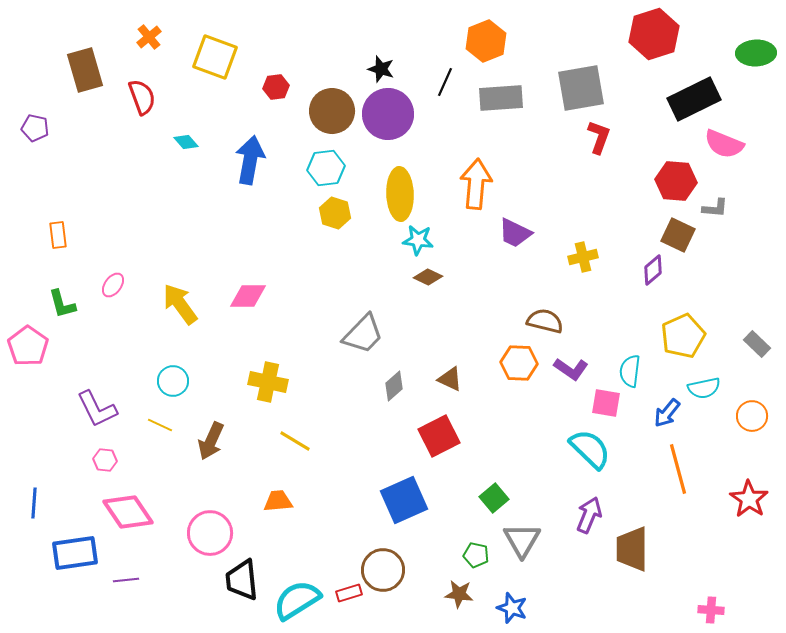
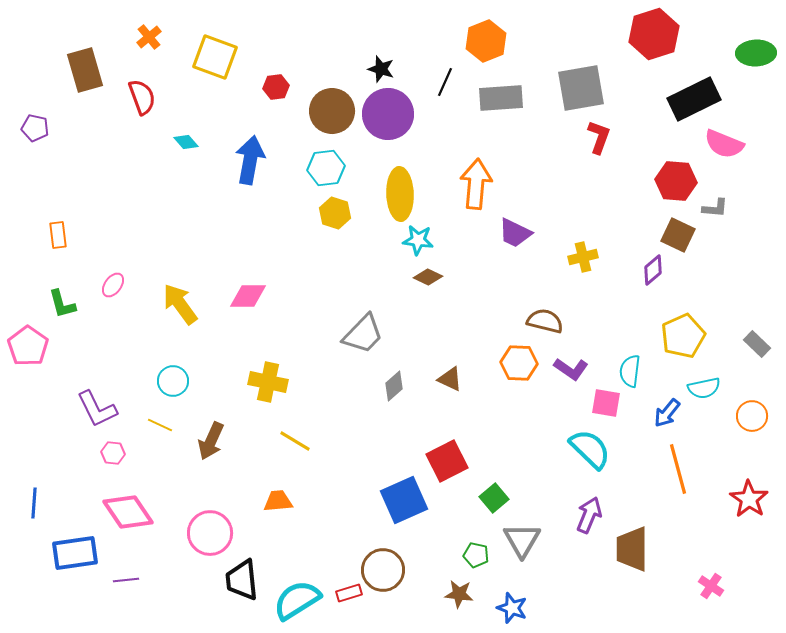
red square at (439, 436): moved 8 px right, 25 px down
pink hexagon at (105, 460): moved 8 px right, 7 px up
pink cross at (711, 610): moved 24 px up; rotated 30 degrees clockwise
